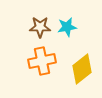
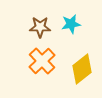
cyan star: moved 4 px right, 3 px up
orange cross: rotated 32 degrees counterclockwise
